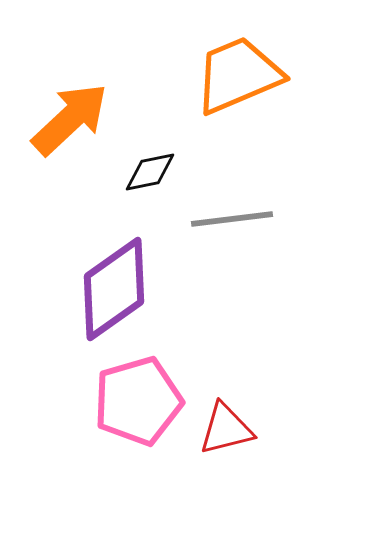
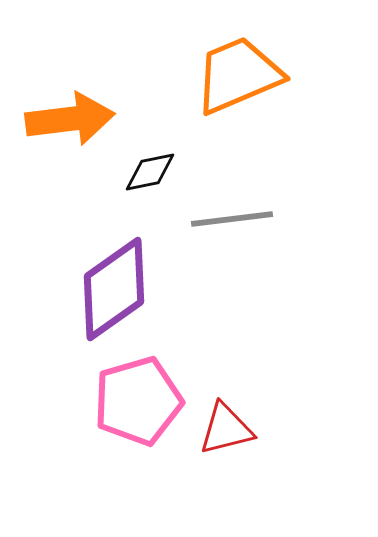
orange arrow: rotated 36 degrees clockwise
